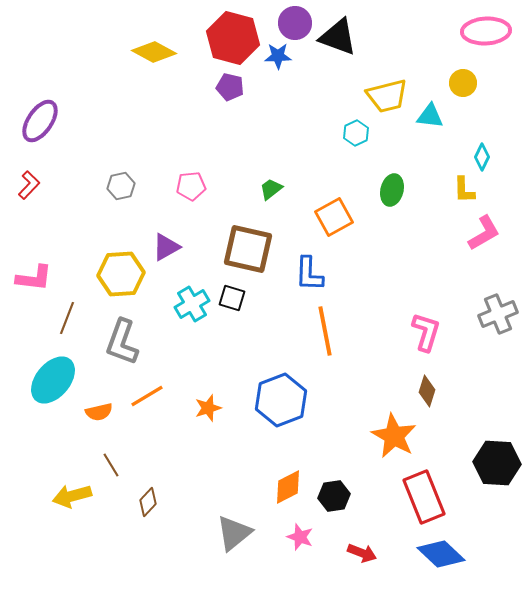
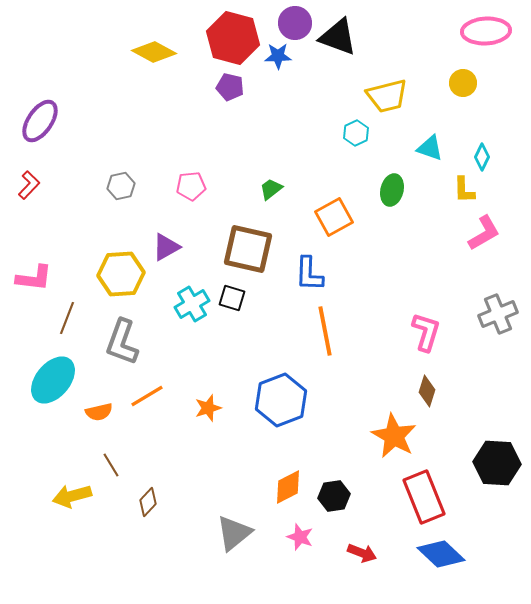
cyan triangle at (430, 116): moved 32 px down; rotated 12 degrees clockwise
